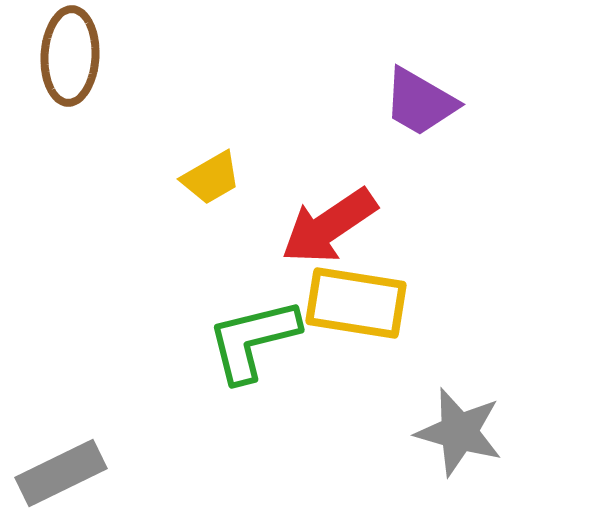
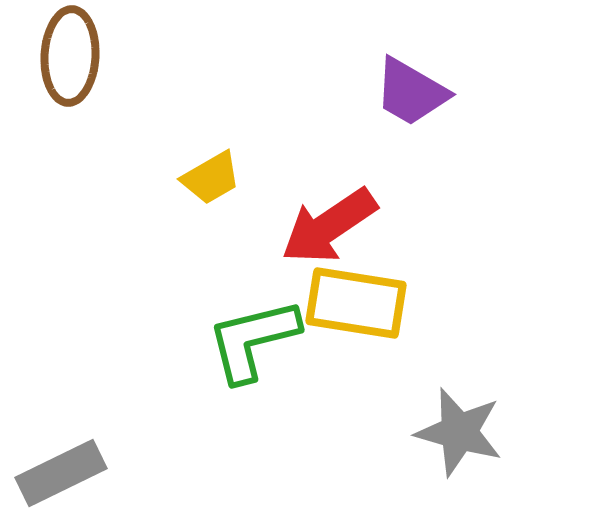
purple trapezoid: moved 9 px left, 10 px up
